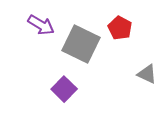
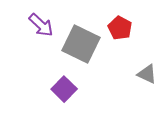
purple arrow: rotated 12 degrees clockwise
